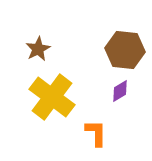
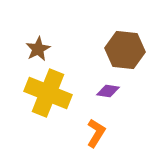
purple diamond: moved 12 px left; rotated 40 degrees clockwise
yellow cross: moved 4 px left, 4 px up; rotated 15 degrees counterclockwise
orange L-shape: rotated 32 degrees clockwise
